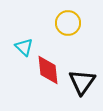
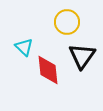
yellow circle: moved 1 px left, 1 px up
black triangle: moved 26 px up
